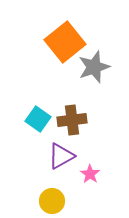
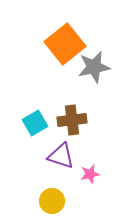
orange square: moved 2 px down
gray star: rotated 8 degrees clockwise
cyan square: moved 3 px left, 4 px down; rotated 25 degrees clockwise
purple triangle: rotated 48 degrees clockwise
pink star: rotated 24 degrees clockwise
